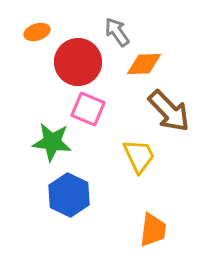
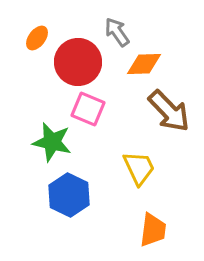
orange ellipse: moved 6 px down; rotated 35 degrees counterclockwise
green star: rotated 6 degrees clockwise
yellow trapezoid: moved 12 px down
